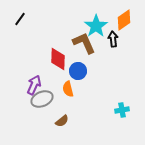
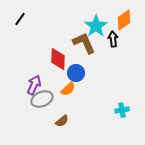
blue circle: moved 2 px left, 2 px down
orange semicircle: rotated 119 degrees counterclockwise
